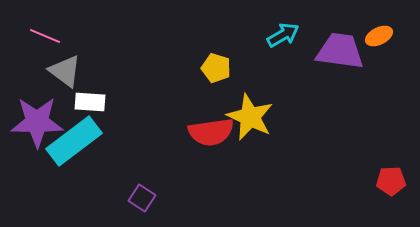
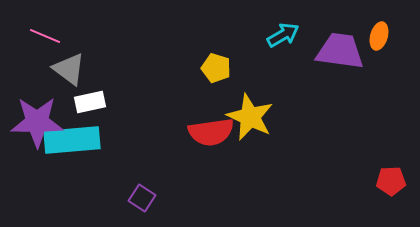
orange ellipse: rotated 48 degrees counterclockwise
gray triangle: moved 4 px right, 2 px up
white rectangle: rotated 16 degrees counterclockwise
cyan rectangle: moved 2 px left, 1 px up; rotated 32 degrees clockwise
